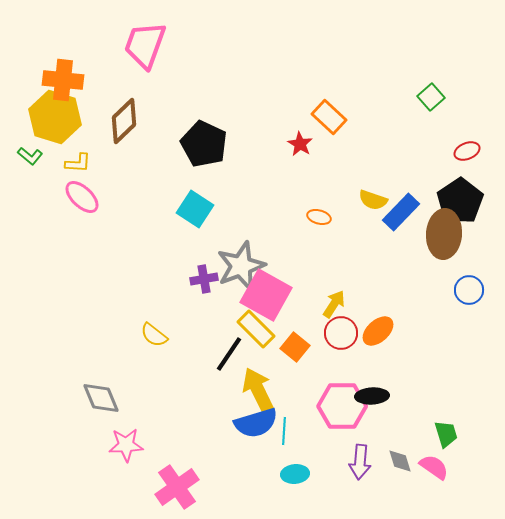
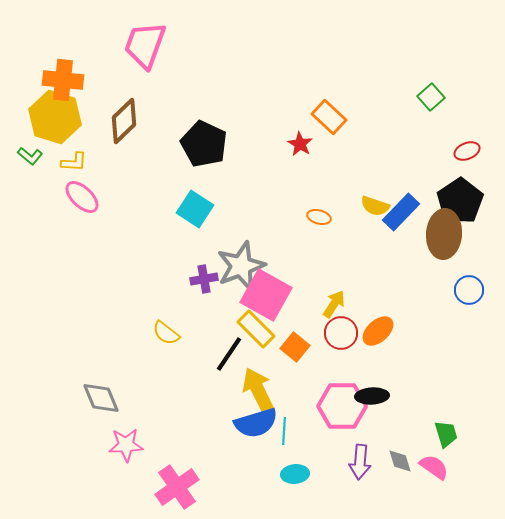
yellow L-shape at (78, 163): moved 4 px left, 1 px up
yellow semicircle at (373, 200): moved 2 px right, 6 px down
yellow semicircle at (154, 335): moved 12 px right, 2 px up
